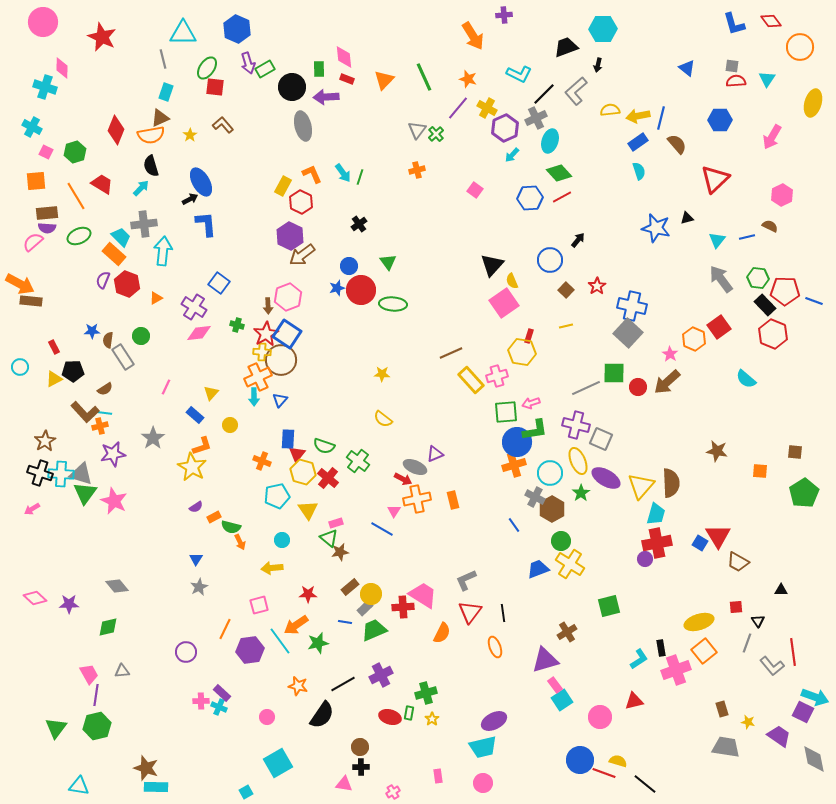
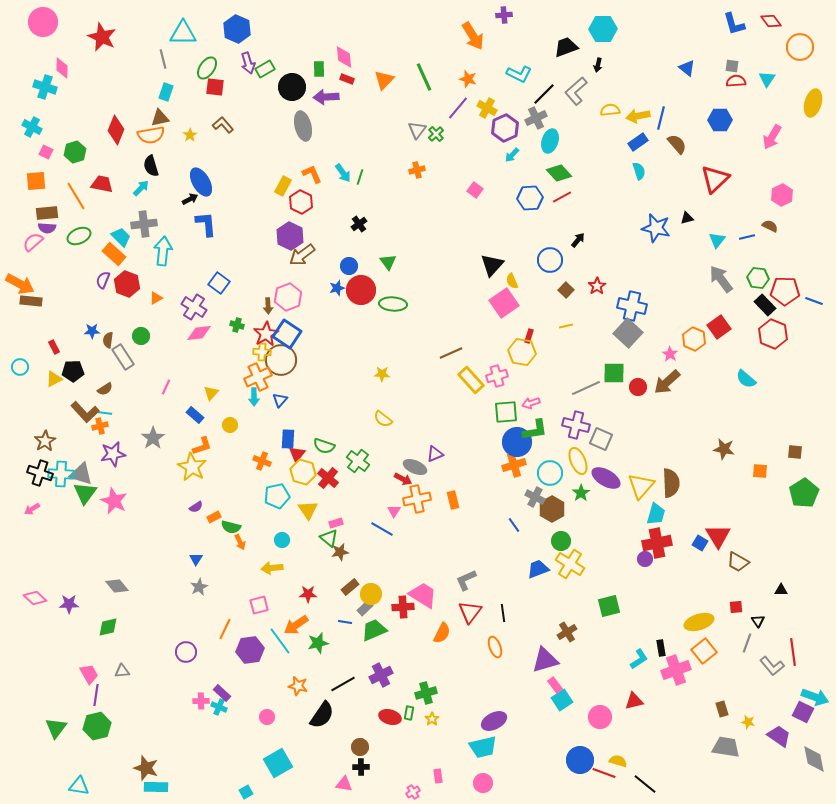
brown triangle at (160, 118): rotated 12 degrees clockwise
red trapezoid at (102, 184): rotated 20 degrees counterclockwise
brown star at (717, 451): moved 7 px right, 2 px up
pink cross at (393, 792): moved 20 px right
